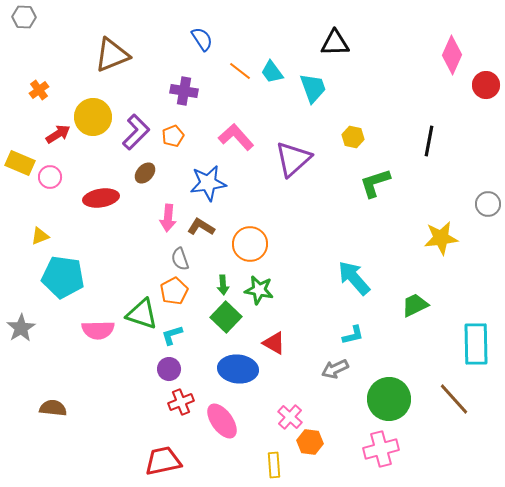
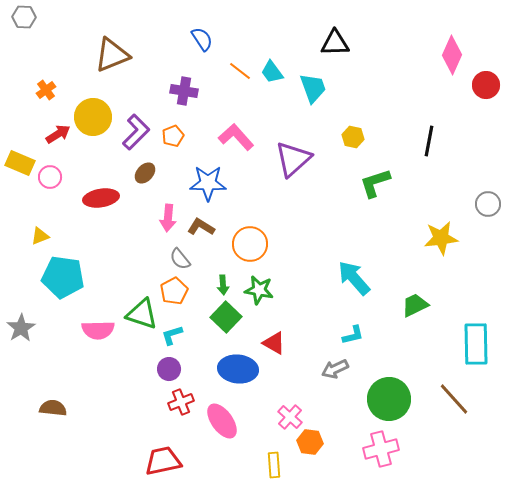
orange cross at (39, 90): moved 7 px right
blue star at (208, 183): rotated 9 degrees clockwise
gray semicircle at (180, 259): rotated 20 degrees counterclockwise
